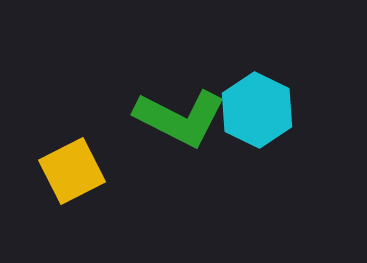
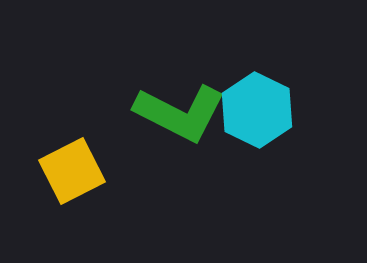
green L-shape: moved 5 px up
